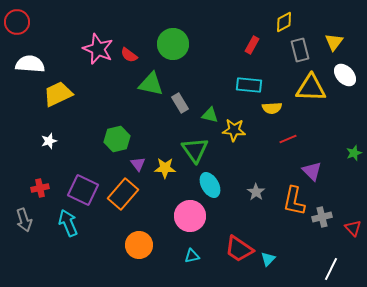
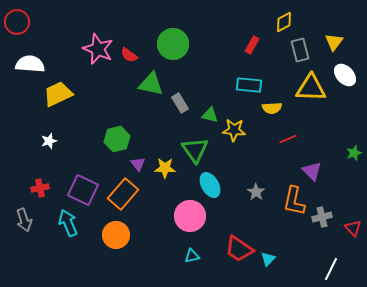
orange circle at (139, 245): moved 23 px left, 10 px up
